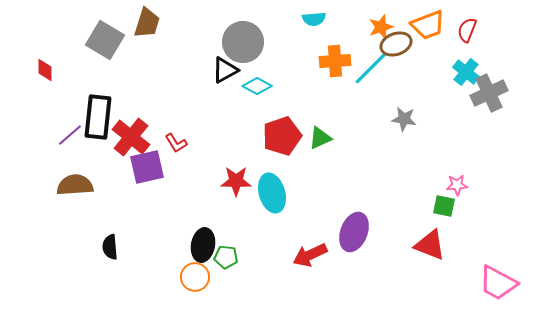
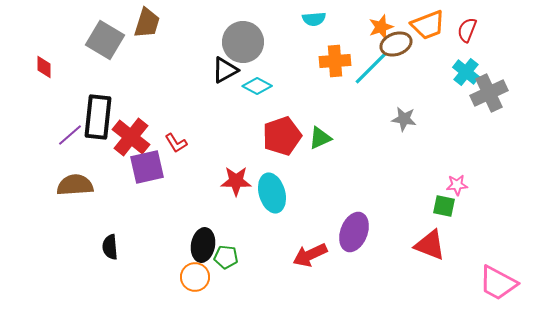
red diamond: moved 1 px left, 3 px up
